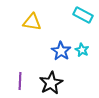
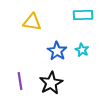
cyan rectangle: rotated 30 degrees counterclockwise
blue star: moved 4 px left
purple line: rotated 12 degrees counterclockwise
